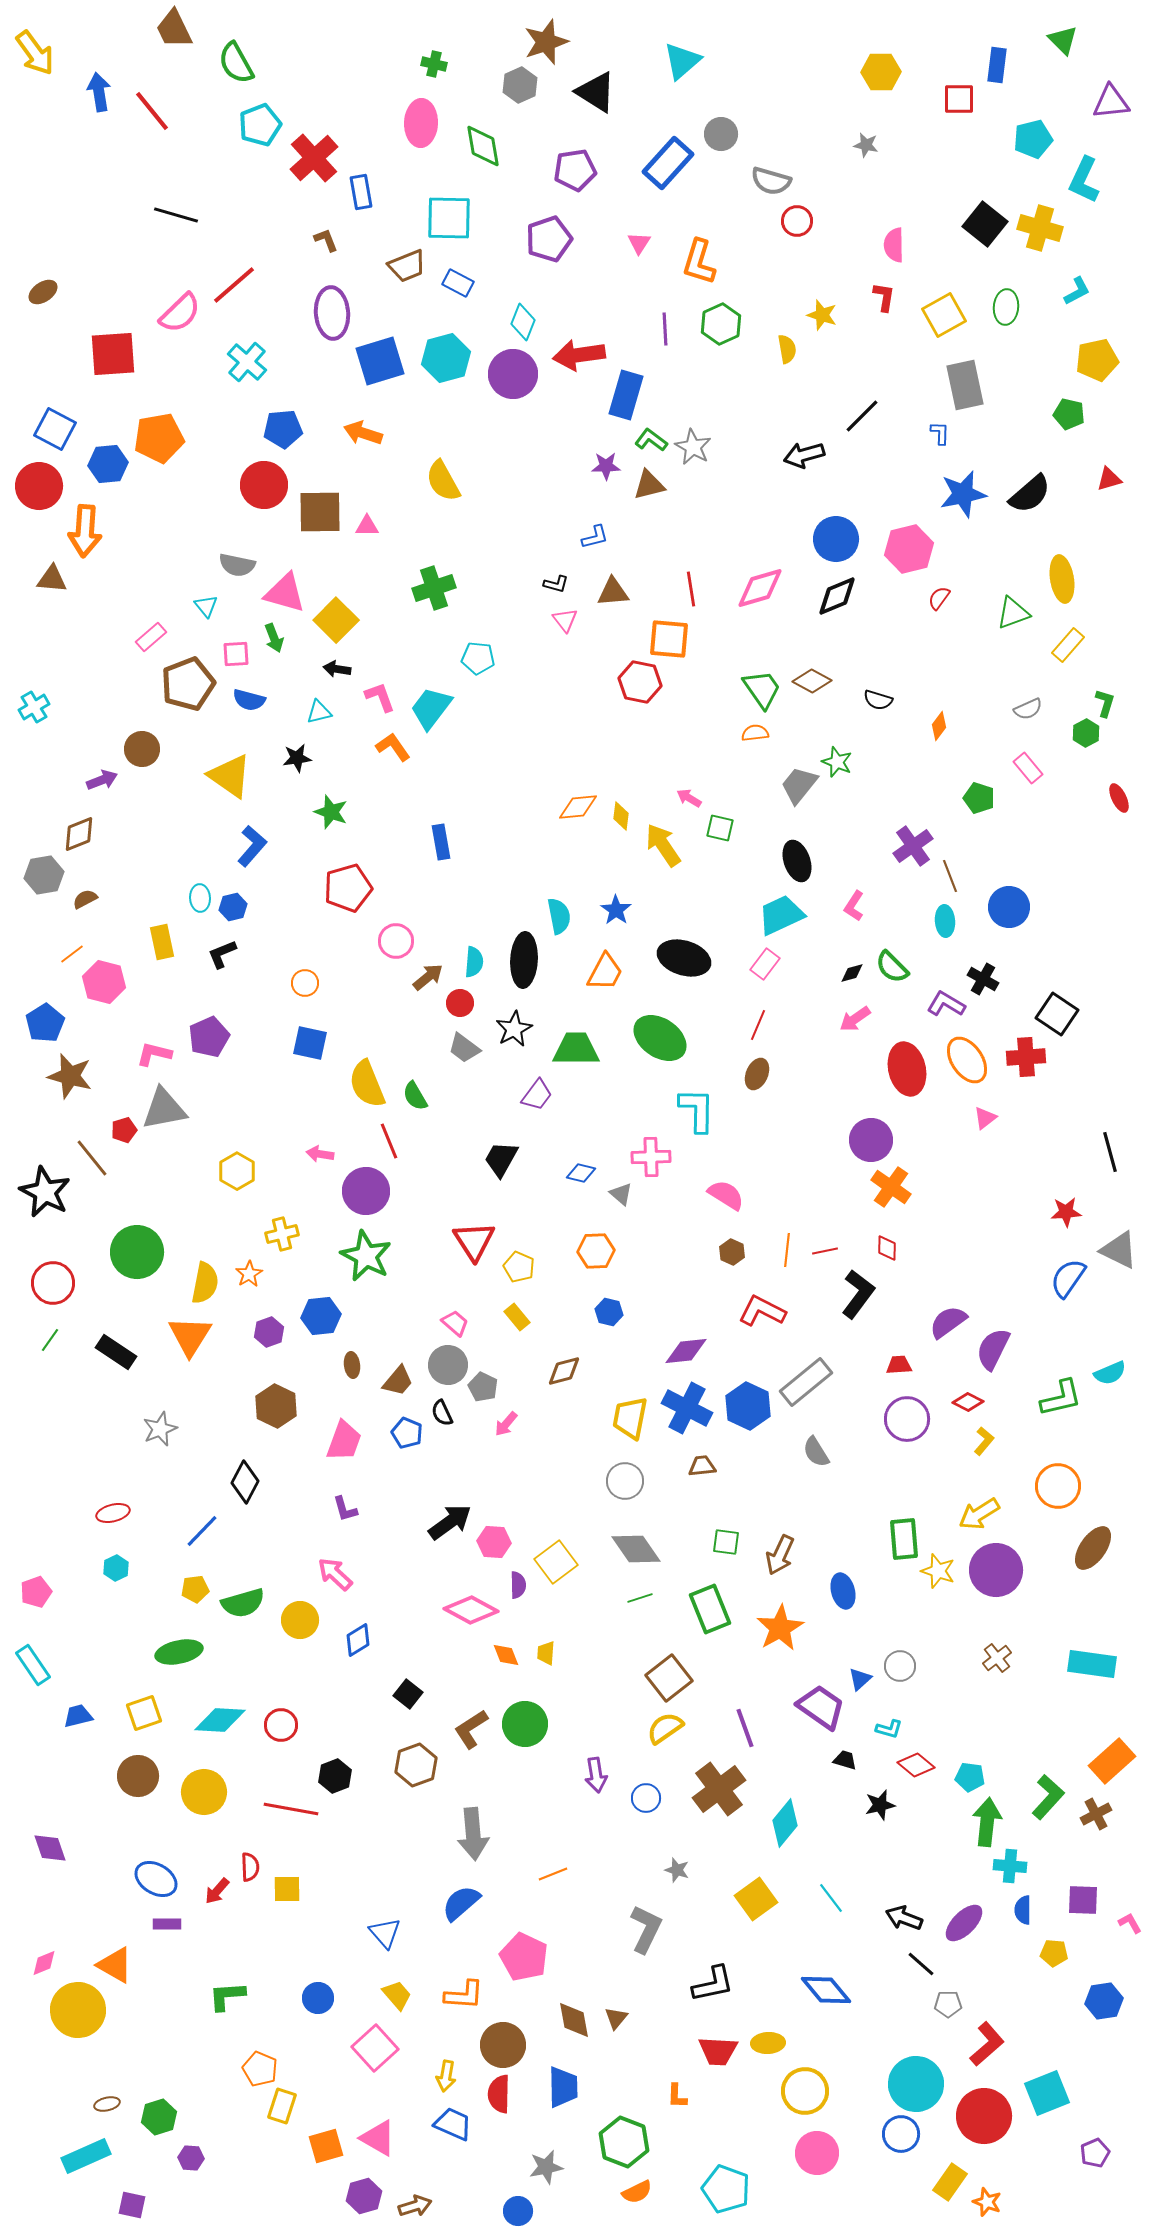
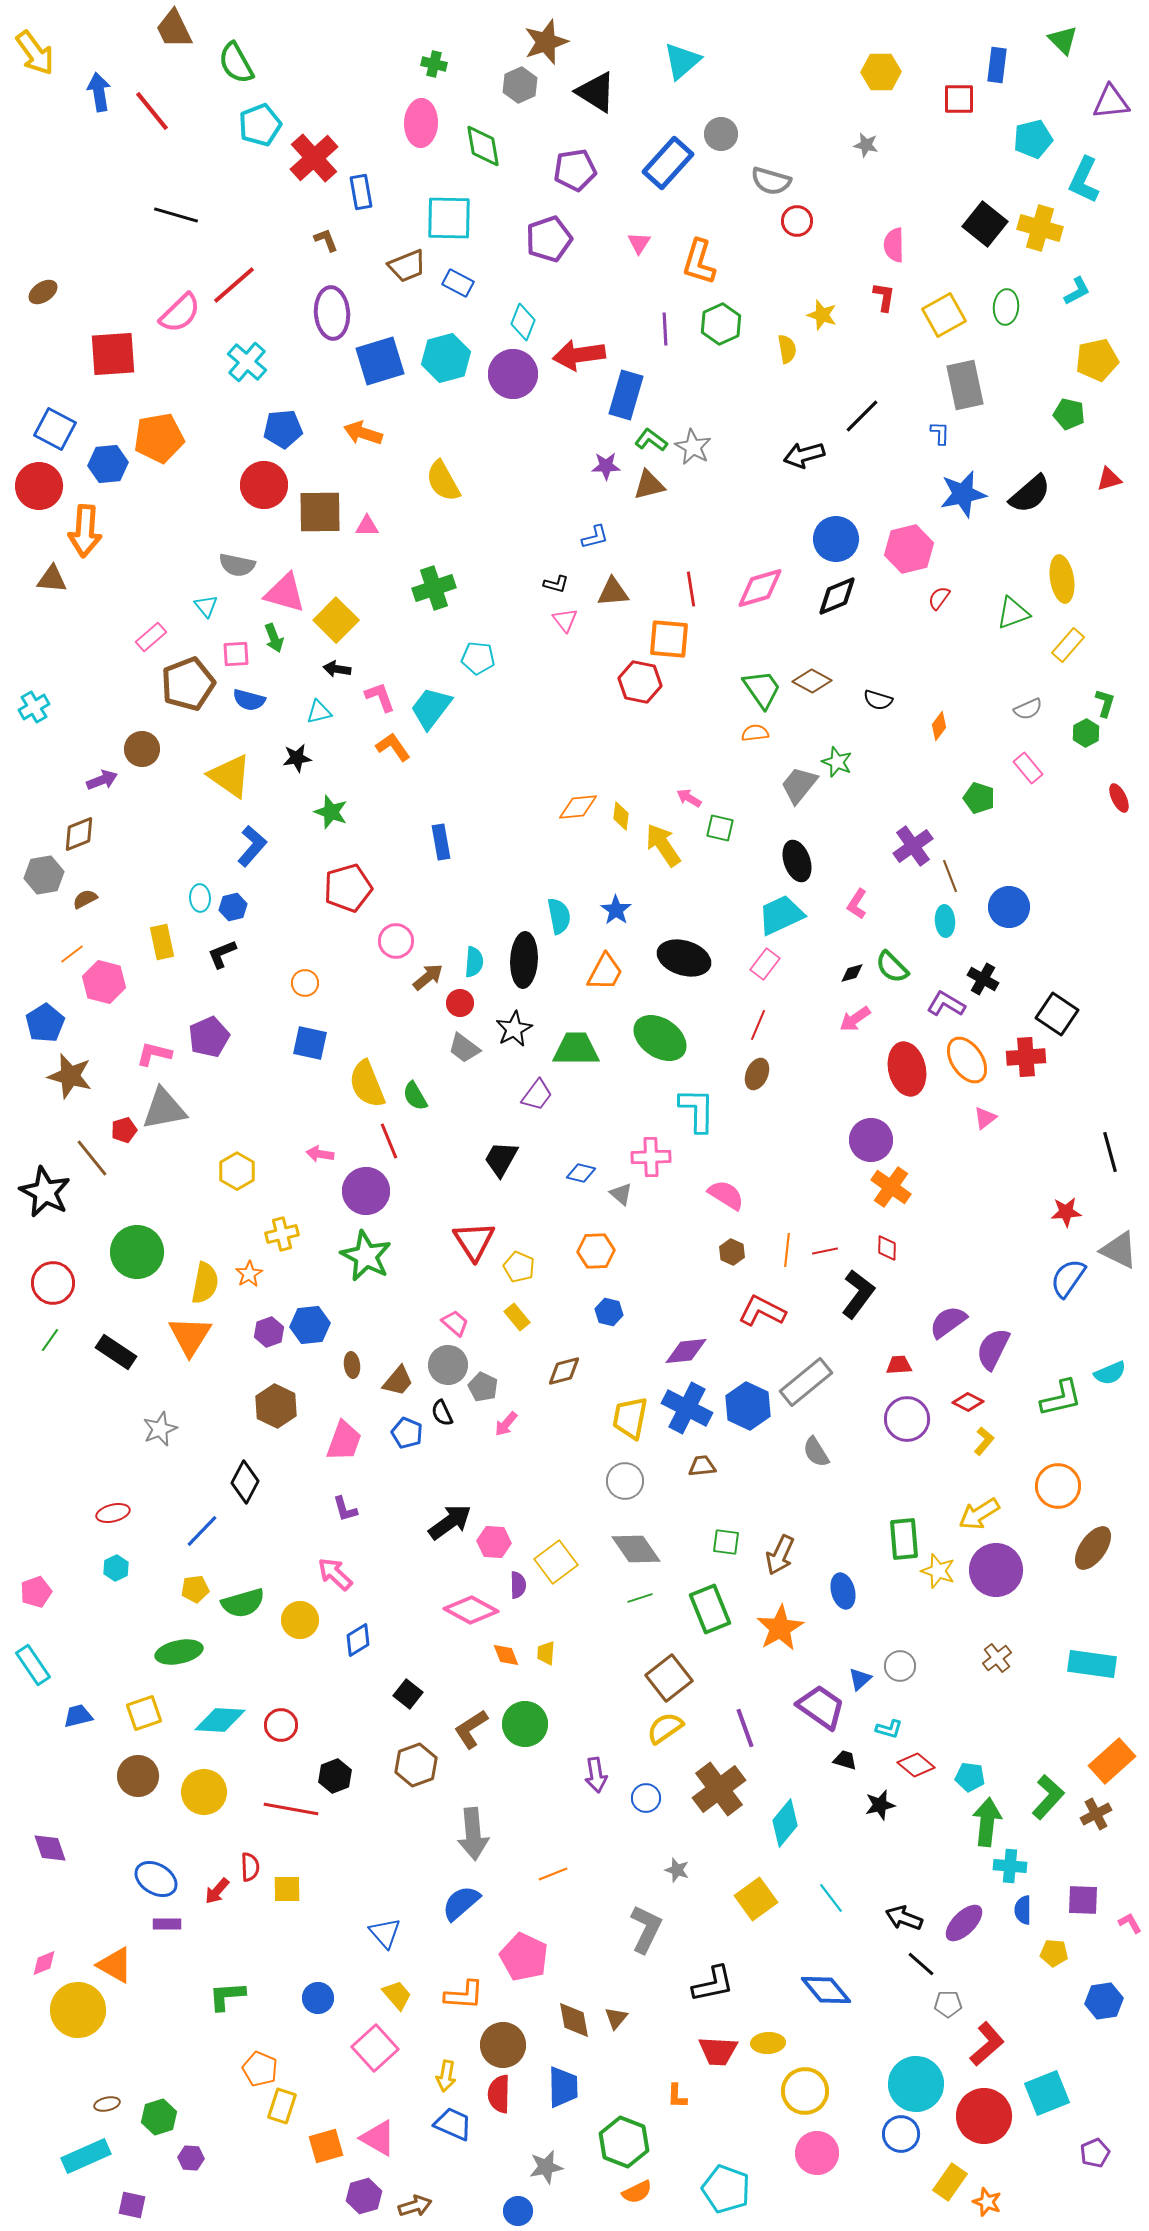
pink L-shape at (854, 906): moved 3 px right, 2 px up
blue hexagon at (321, 1316): moved 11 px left, 9 px down
